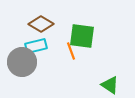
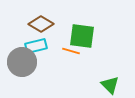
orange line: rotated 54 degrees counterclockwise
green triangle: rotated 12 degrees clockwise
